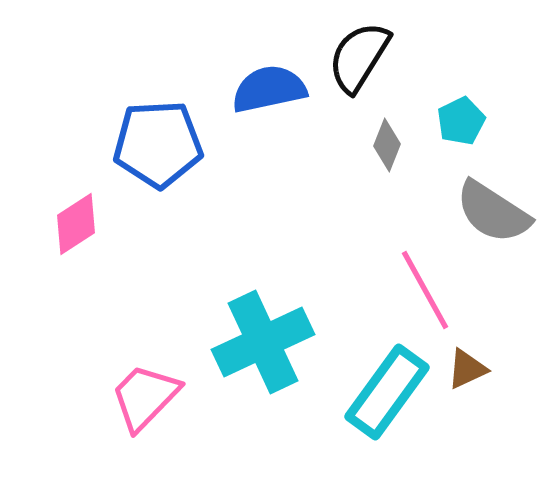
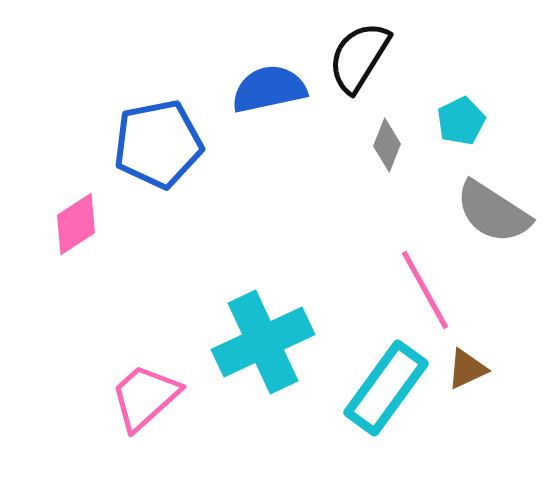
blue pentagon: rotated 8 degrees counterclockwise
cyan rectangle: moved 1 px left, 4 px up
pink trapezoid: rotated 4 degrees clockwise
